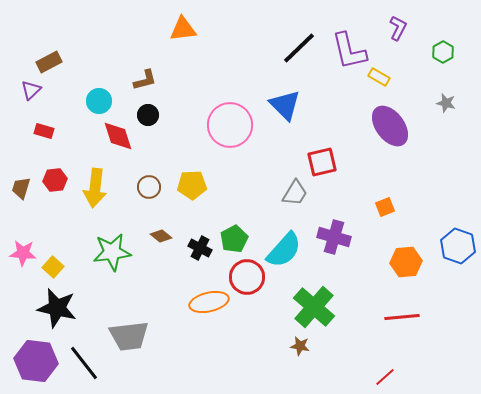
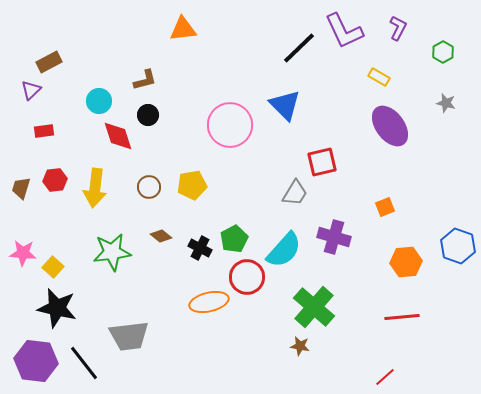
purple L-shape at (349, 51): moved 5 px left, 20 px up; rotated 12 degrees counterclockwise
red rectangle at (44, 131): rotated 24 degrees counterclockwise
yellow pentagon at (192, 185): rotated 8 degrees counterclockwise
